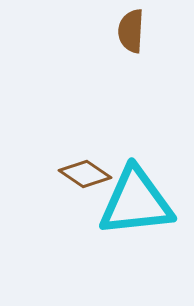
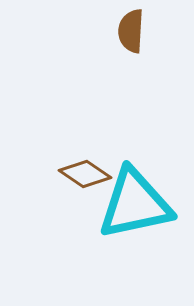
cyan triangle: moved 1 px left, 2 px down; rotated 6 degrees counterclockwise
